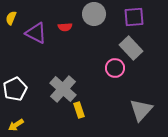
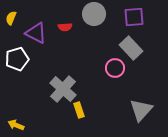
white pentagon: moved 2 px right, 30 px up; rotated 10 degrees clockwise
yellow arrow: rotated 56 degrees clockwise
